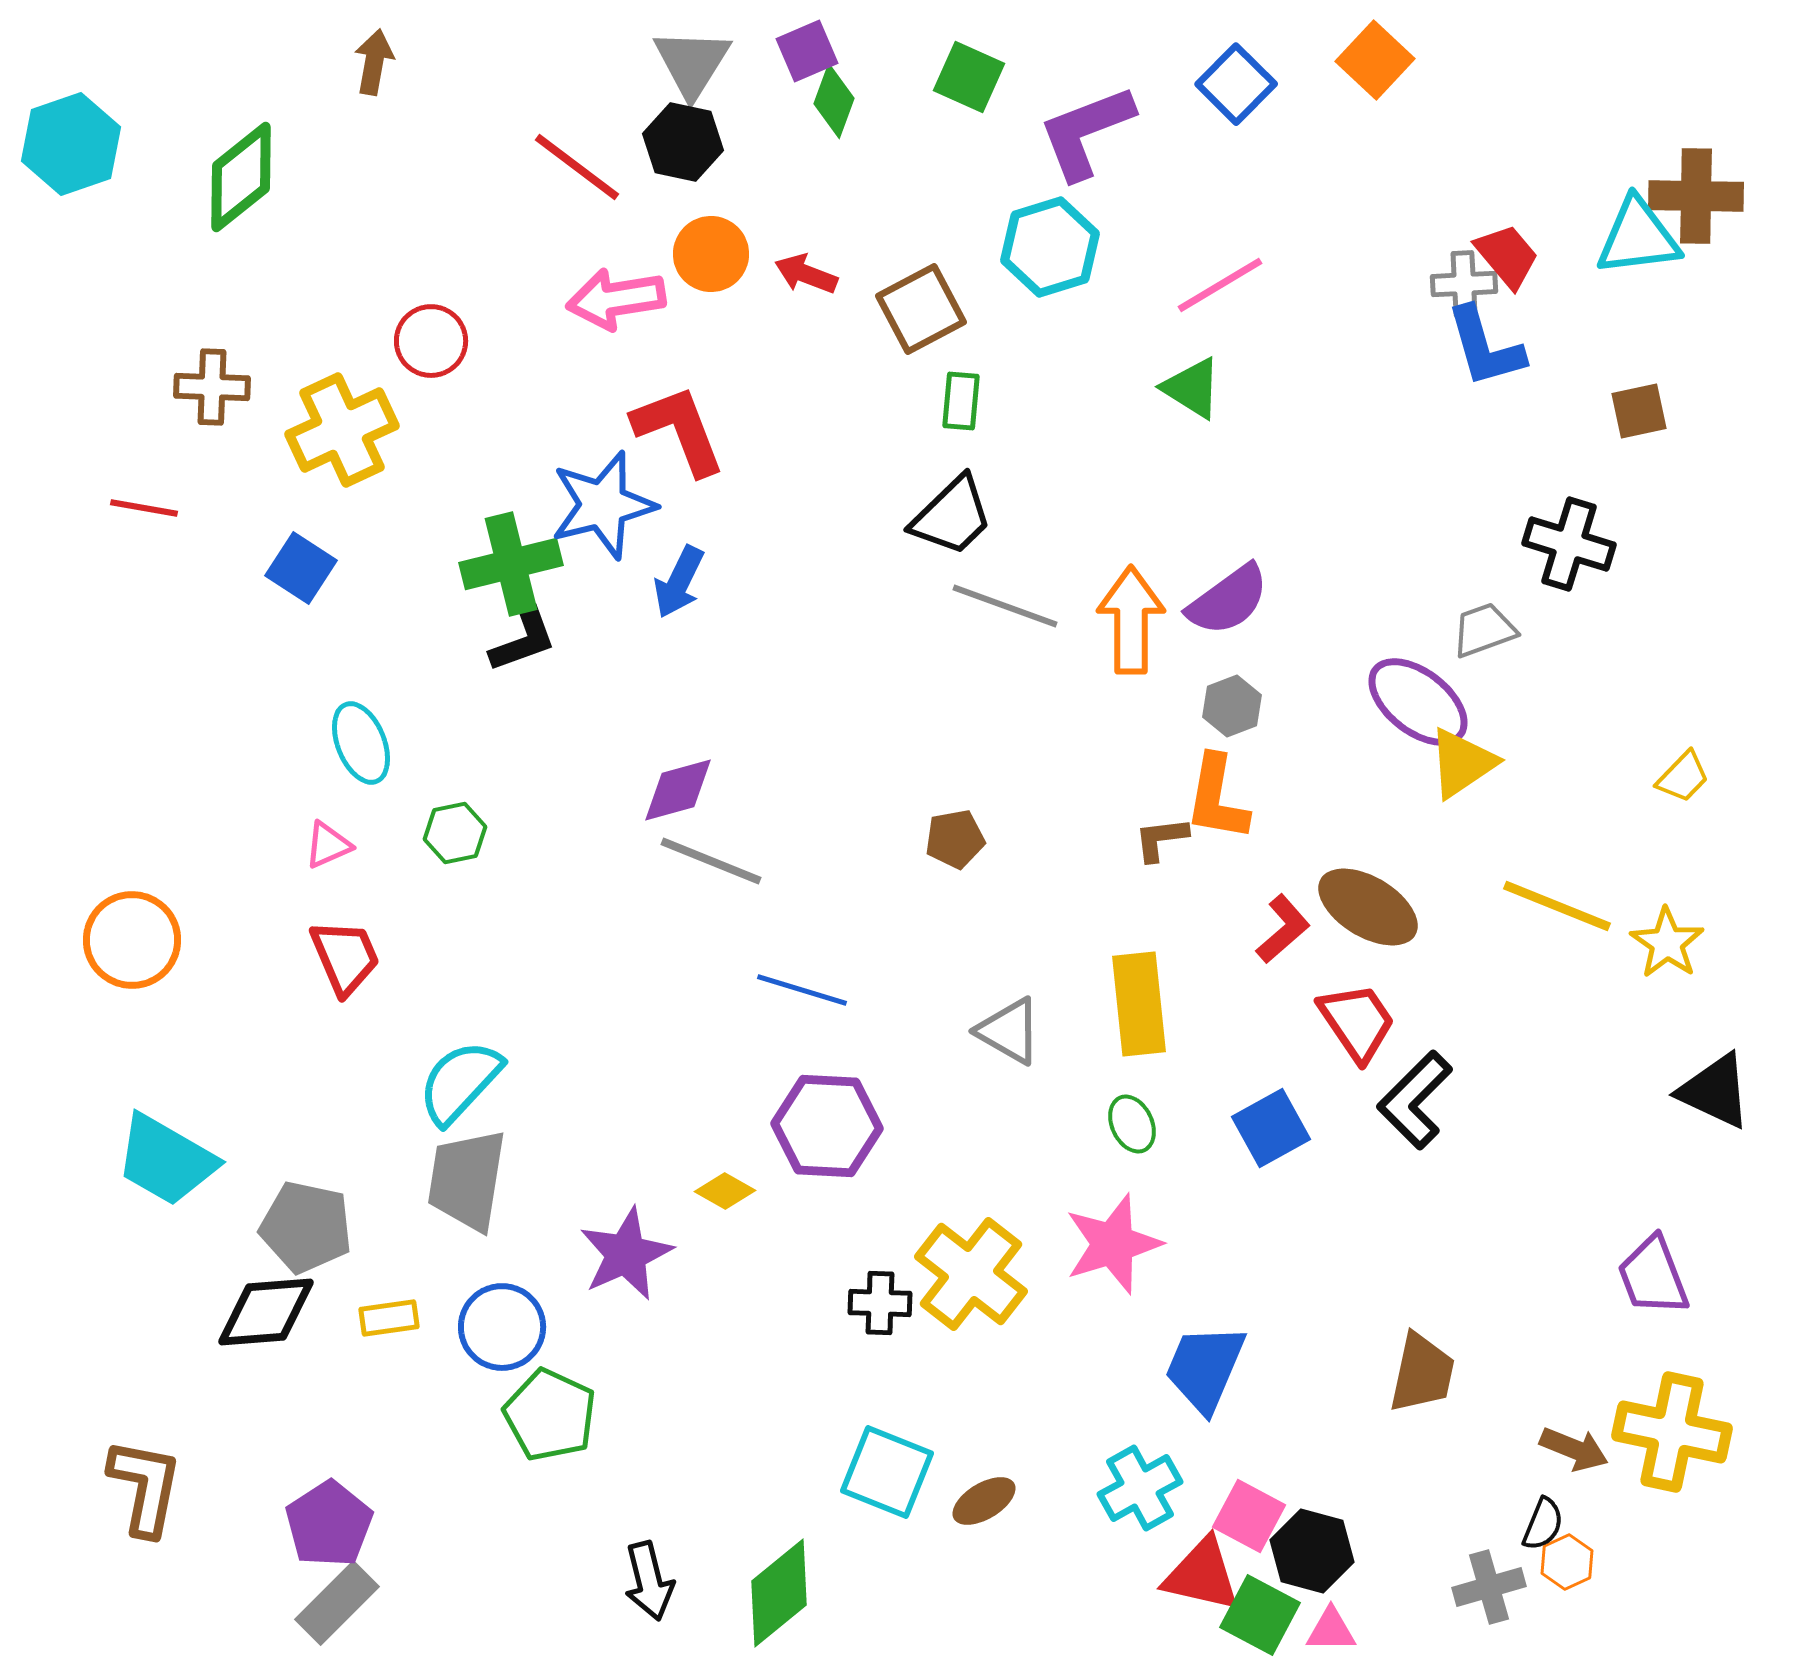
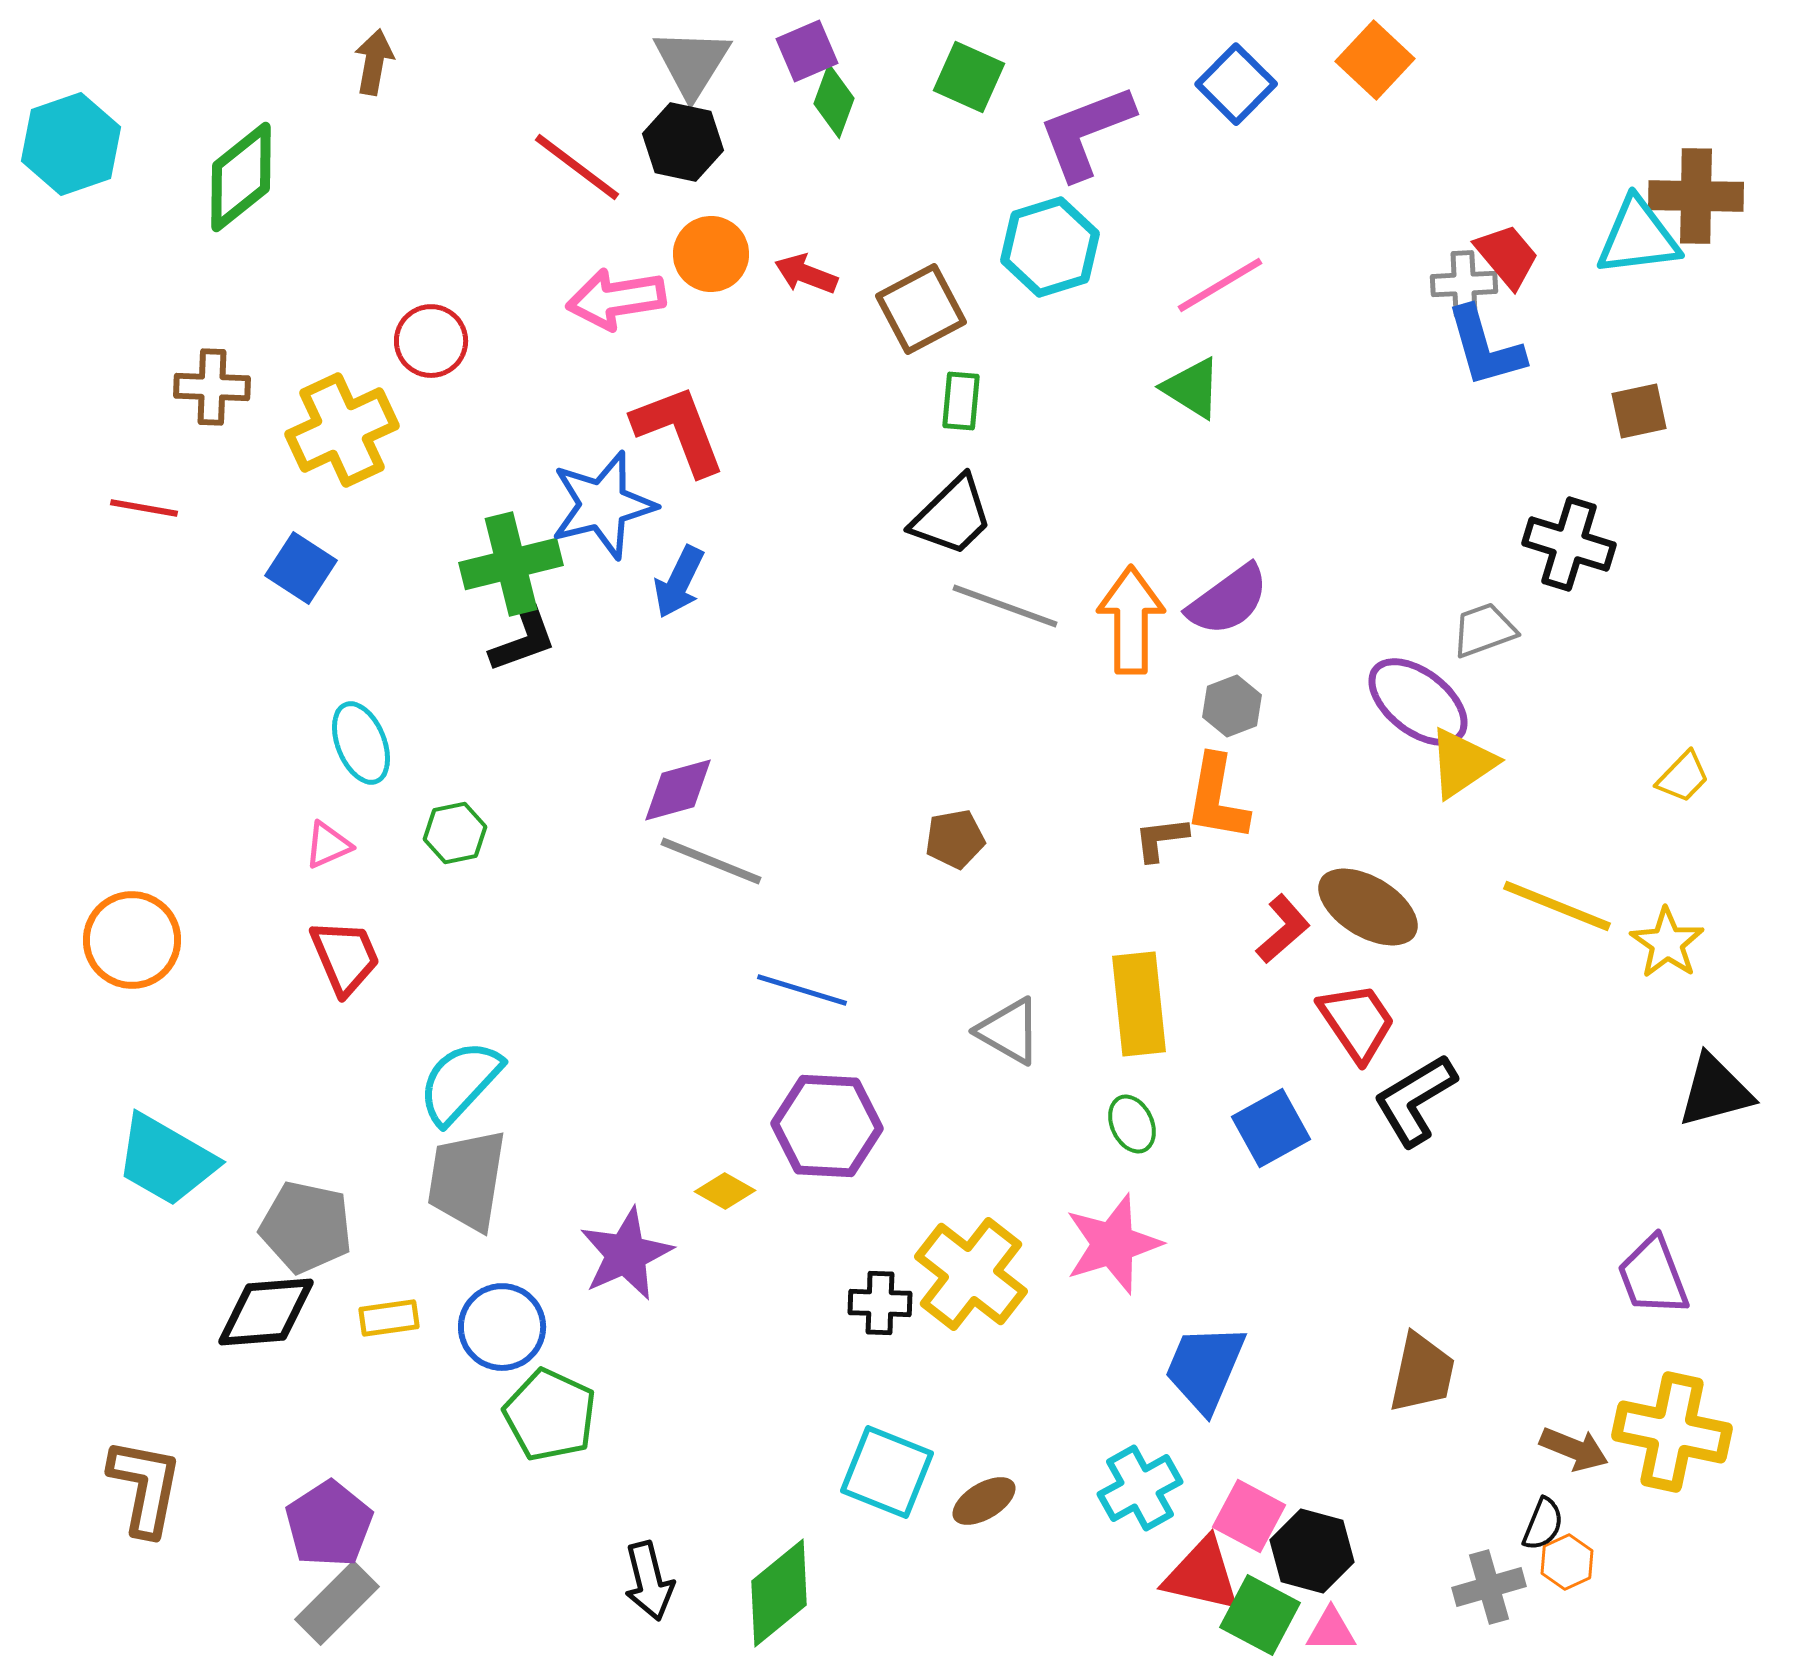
black triangle at (1715, 1091): rotated 40 degrees counterclockwise
black L-shape at (1415, 1100): rotated 14 degrees clockwise
